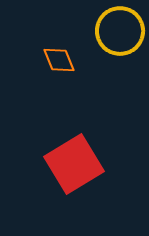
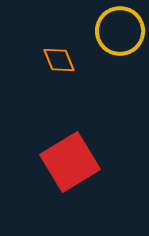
red square: moved 4 px left, 2 px up
